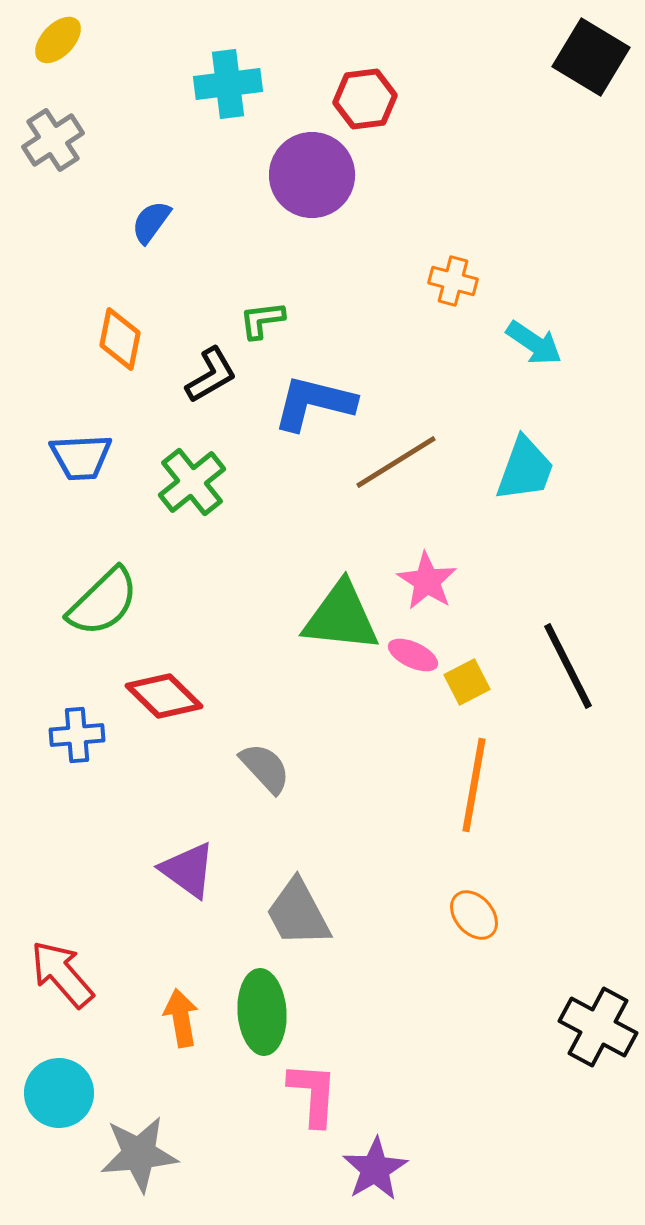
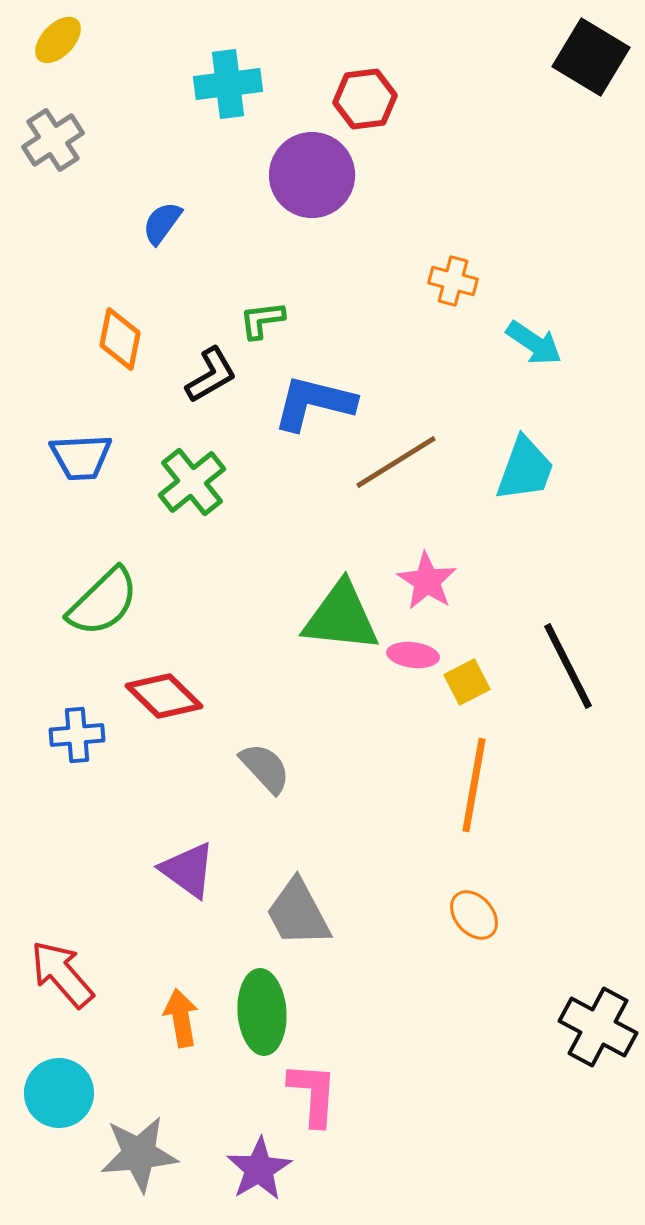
blue semicircle: moved 11 px right, 1 px down
pink ellipse: rotated 18 degrees counterclockwise
purple star: moved 116 px left
